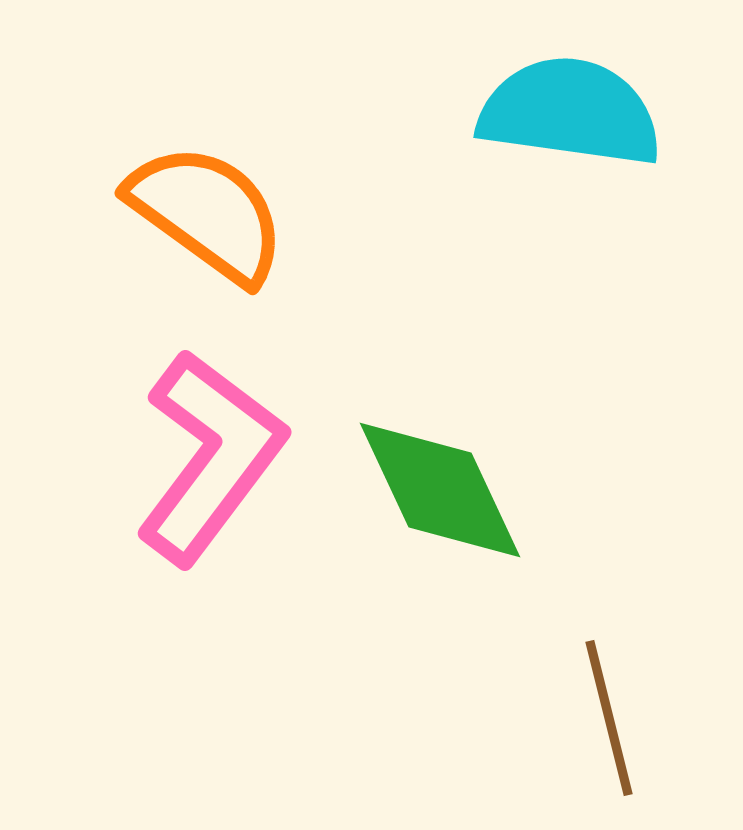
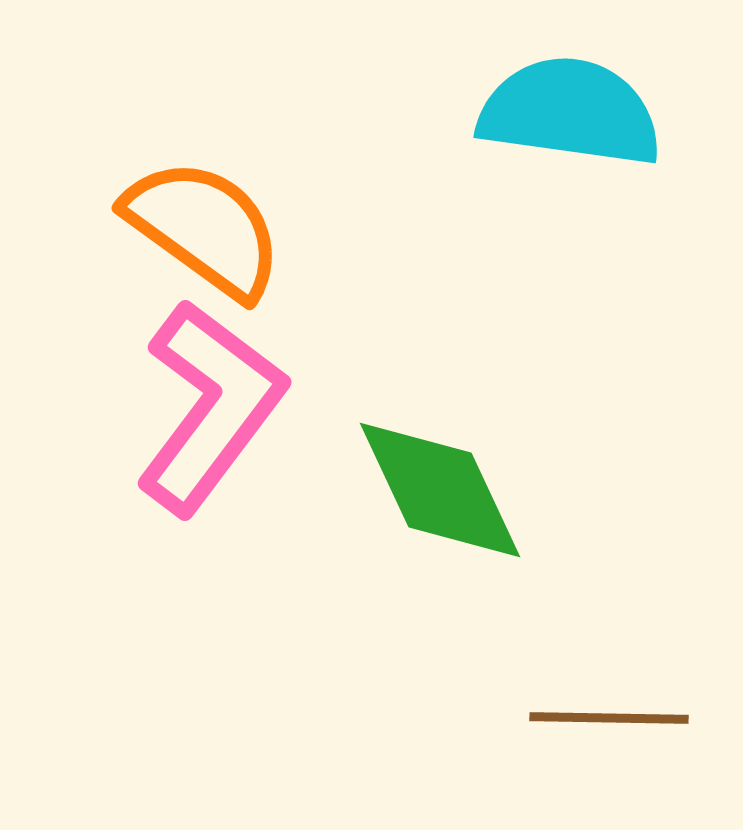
orange semicircle: moved 3 px left, 15 px down
pink L-shape: moved 50 px up
brown line: rotated 75 degrees counterclockwise
